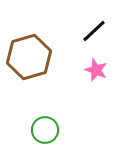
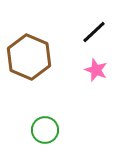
black line: moved 1 px down
brown hexagon: rotated 21 degrees counterclockwise
